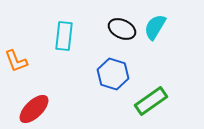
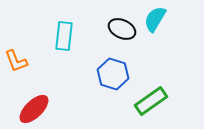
cyan semicircle: moved 8 px up
